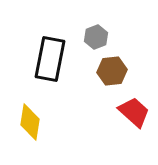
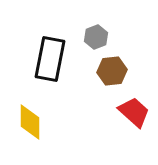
yellow diamond: rotated 9 degrees counterclockwise
